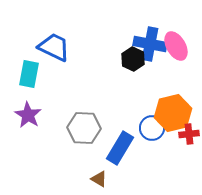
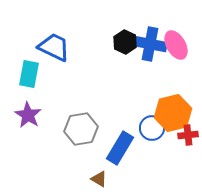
pink ellipse: moved 1 px up
black hexagon: moved 8 px left, 17 px up
gray hexagon: moved 3 px left, 1 px down; rotated 12 degrees counterclockwise
red cross: moved 1 px left, 1 px down
